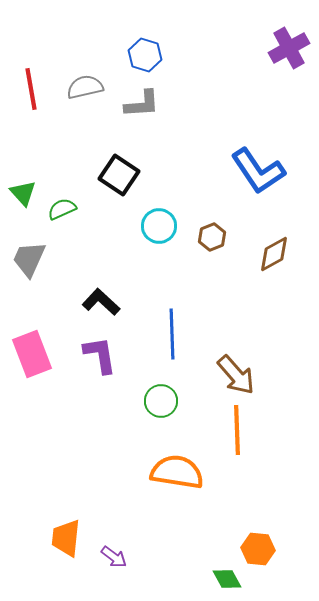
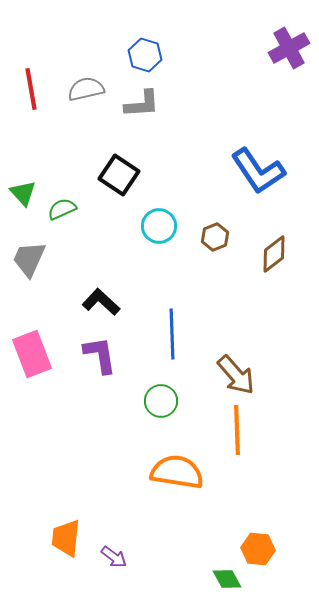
gray semicircle: moved 1 px right, 2 px down
brown hexagon: moved 3 px right
brown diamond: rotated 9 degrees counterclockwise
